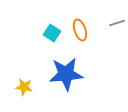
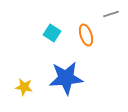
gray line: moved 6 px left, 9 px up
orange ellipse: moved 6 px right, 5 px down
blue star: moved 4 px down
